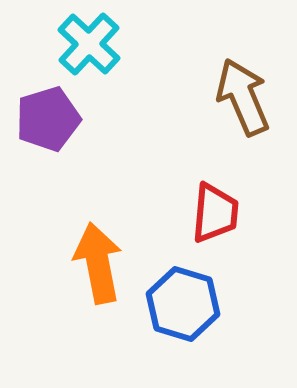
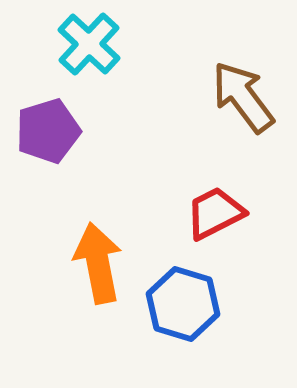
brown arrow: rotated 14 degrees counterclockwise
purple pentagon: moved 12 px down
red trapezoid: rotated 122 degrees counterclockwise
